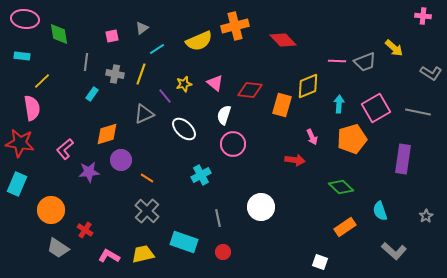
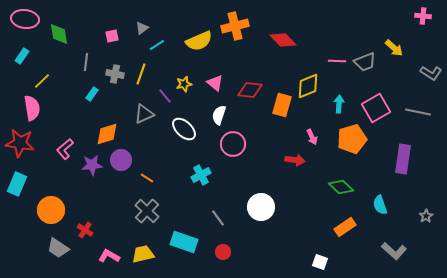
cyan line at (157, 49): moved 4 px up
cyan rectangle at (22, 56): rotated 63 degrees counterclockwise
white semicircle at (224, 115): moved 5 px left
purple star at (89, 172): moved 3 px right, 7 px up
cyan semicircle at (380, 211): moved 6 px up
gray line at (218, 218): rotated 24 degrees counterclockwise
